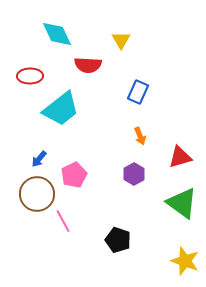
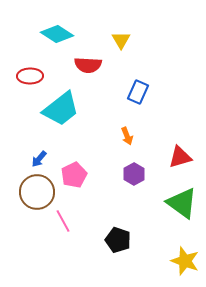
cyan diamond: rotated 32 degrees counterclockwise
orange arrow: moved 13 px left
brown circle: moved 2 px up
